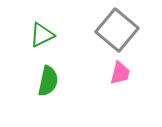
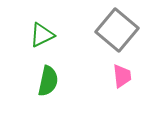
pink trapezoid: moved 2 px right, 3 px down; rotated 20 degrees counterclockwise
